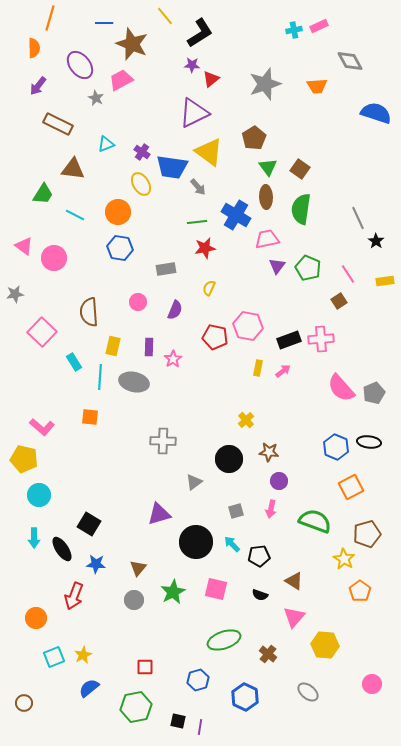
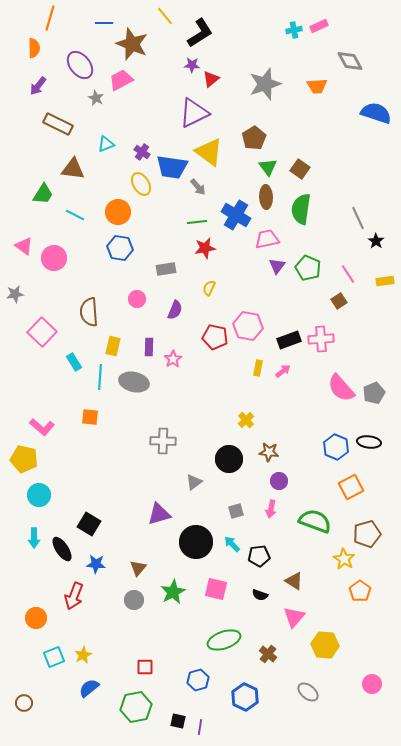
pink circle at (138, 302): moved 1 px left, 3 px up
